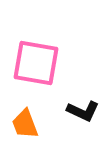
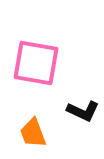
orange trapezoid: moved 8 px right, 9 px down
